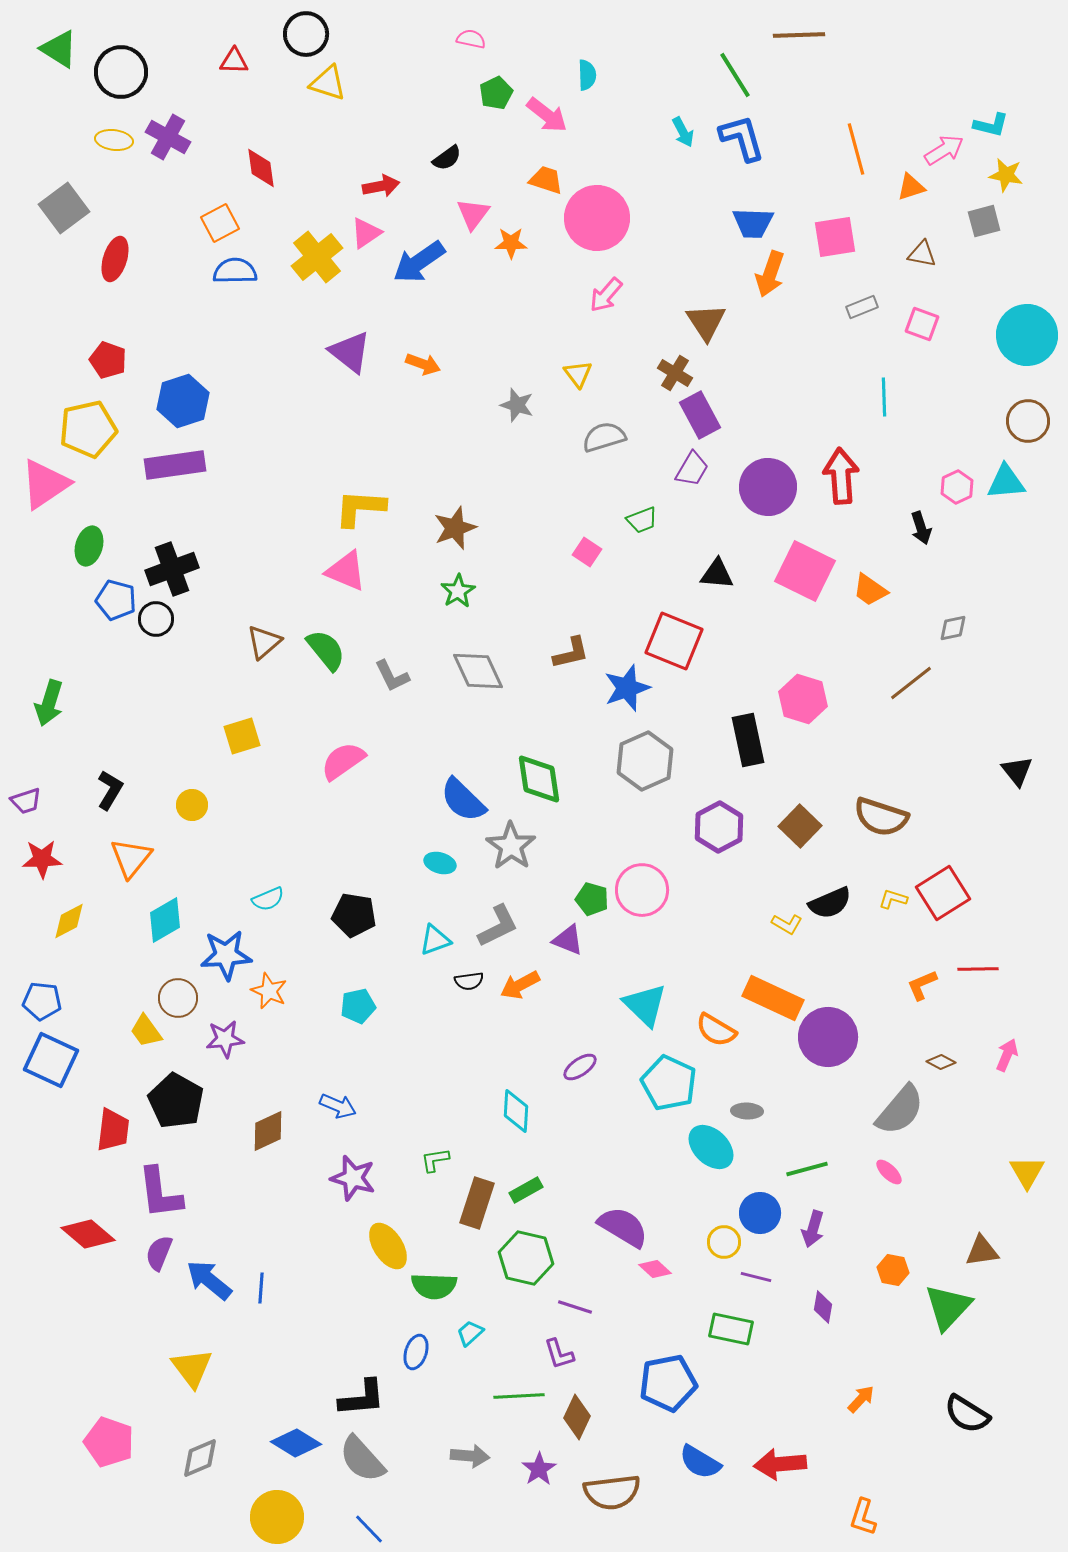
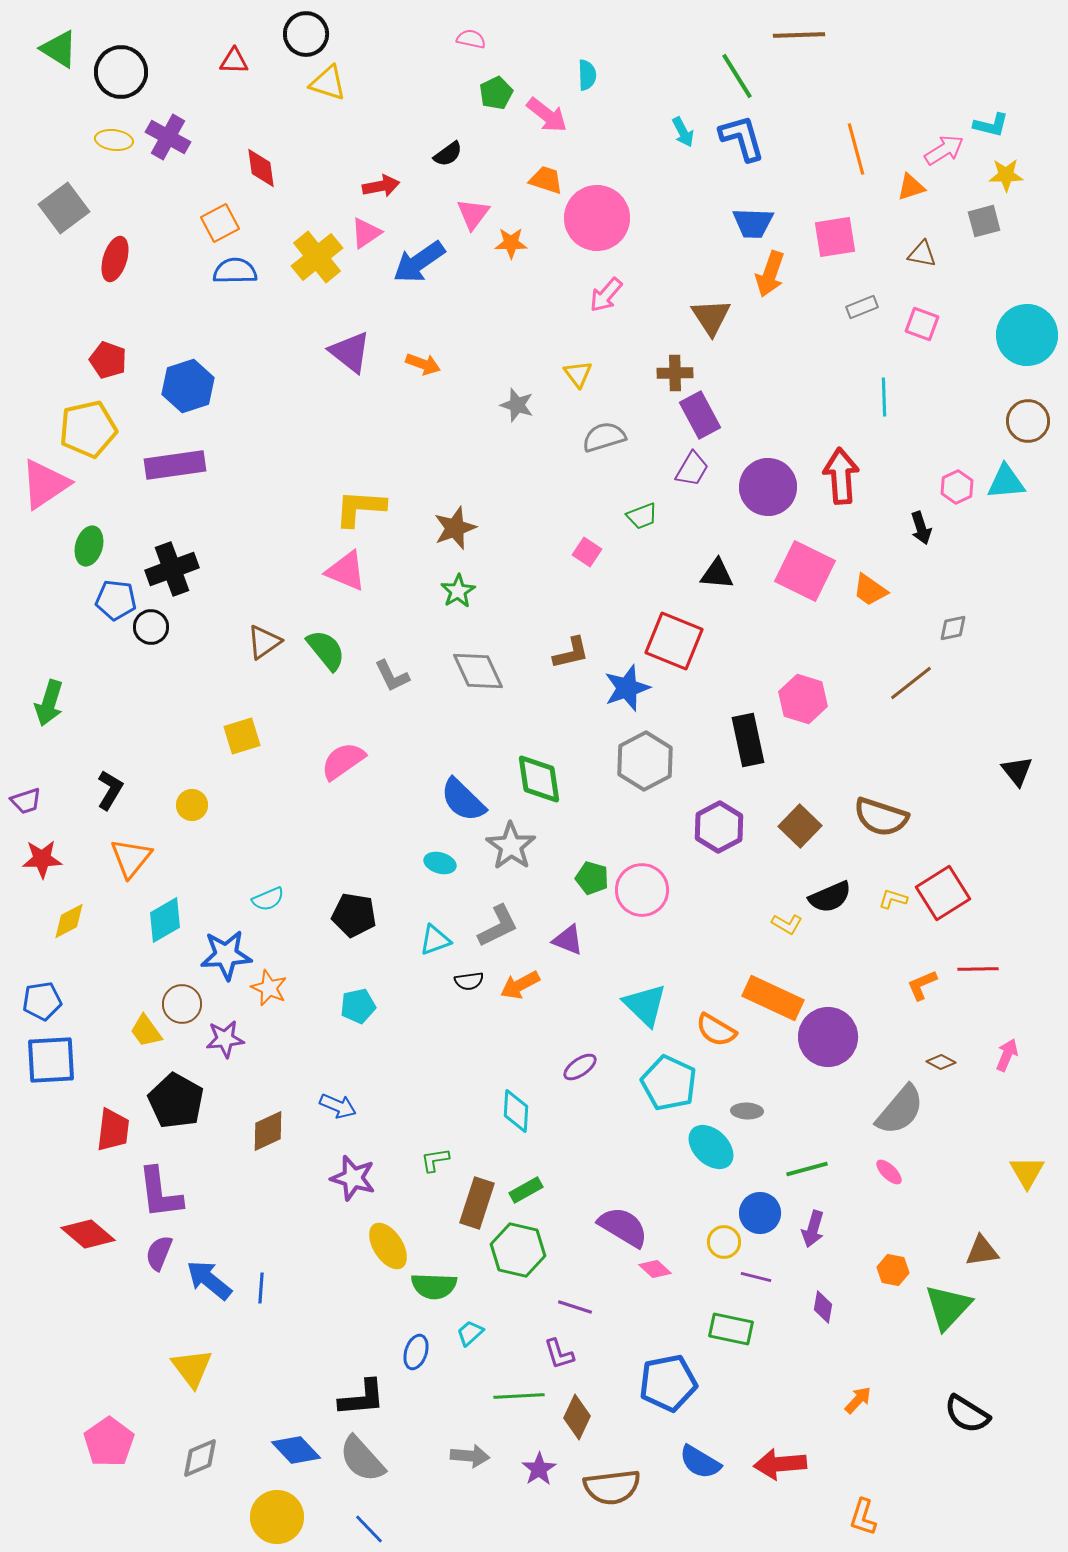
green line at (735, 75): moved 2 px right, 1 px down
black semicircle at (447, 158): moved 1 px right, 4 px up
yellow star at (1006, 175): rotated 12 degrees counterclockwise
brown triangle at (706, 322): moved 5 px right, 5 px up
brown cross at (675, 373): rotated 32 degrees counterclockwise
blue hexagon at (183, 401): moved 5 px right, 15 px up
green trapezoid at (642, 520): moved 4 px up
blue pentagon at (116, 600): rotated 9 degrees counterclockwise
black circle at (156, 619): moved 5 px left, 8 px down
brown triangle at (264, 642): rotated 6 degrees clockwise
gray hexagon at (645, 761): rotated 4 degrees counterclockwise
green pentagon at (592, 899): moved 21 px up
black semicircle at (830, 903): moved 6 px up
orange star at (269, 991): moved 3 px up
brown circle at (178, 998): moved 4 px right, 6 px down
blue pentagon at (42, 1001): rotated 15 degrees counterclockwise
blue square at (51, 1060): rotated 28 degrees counterclockwise
green hexagon at (526, 1258): moved 8 px left, 8 px up
orange arrow at (861, 1399): moved 3 px left, 1 px down
pink pentagon at (109, 1442): rotated 18 degrees clockwise
blue diamond at (296, 1443): moved 7 px down; rotated 15 degrees clockwise
brown semicircle at (612, 1492): moved 5 px up
